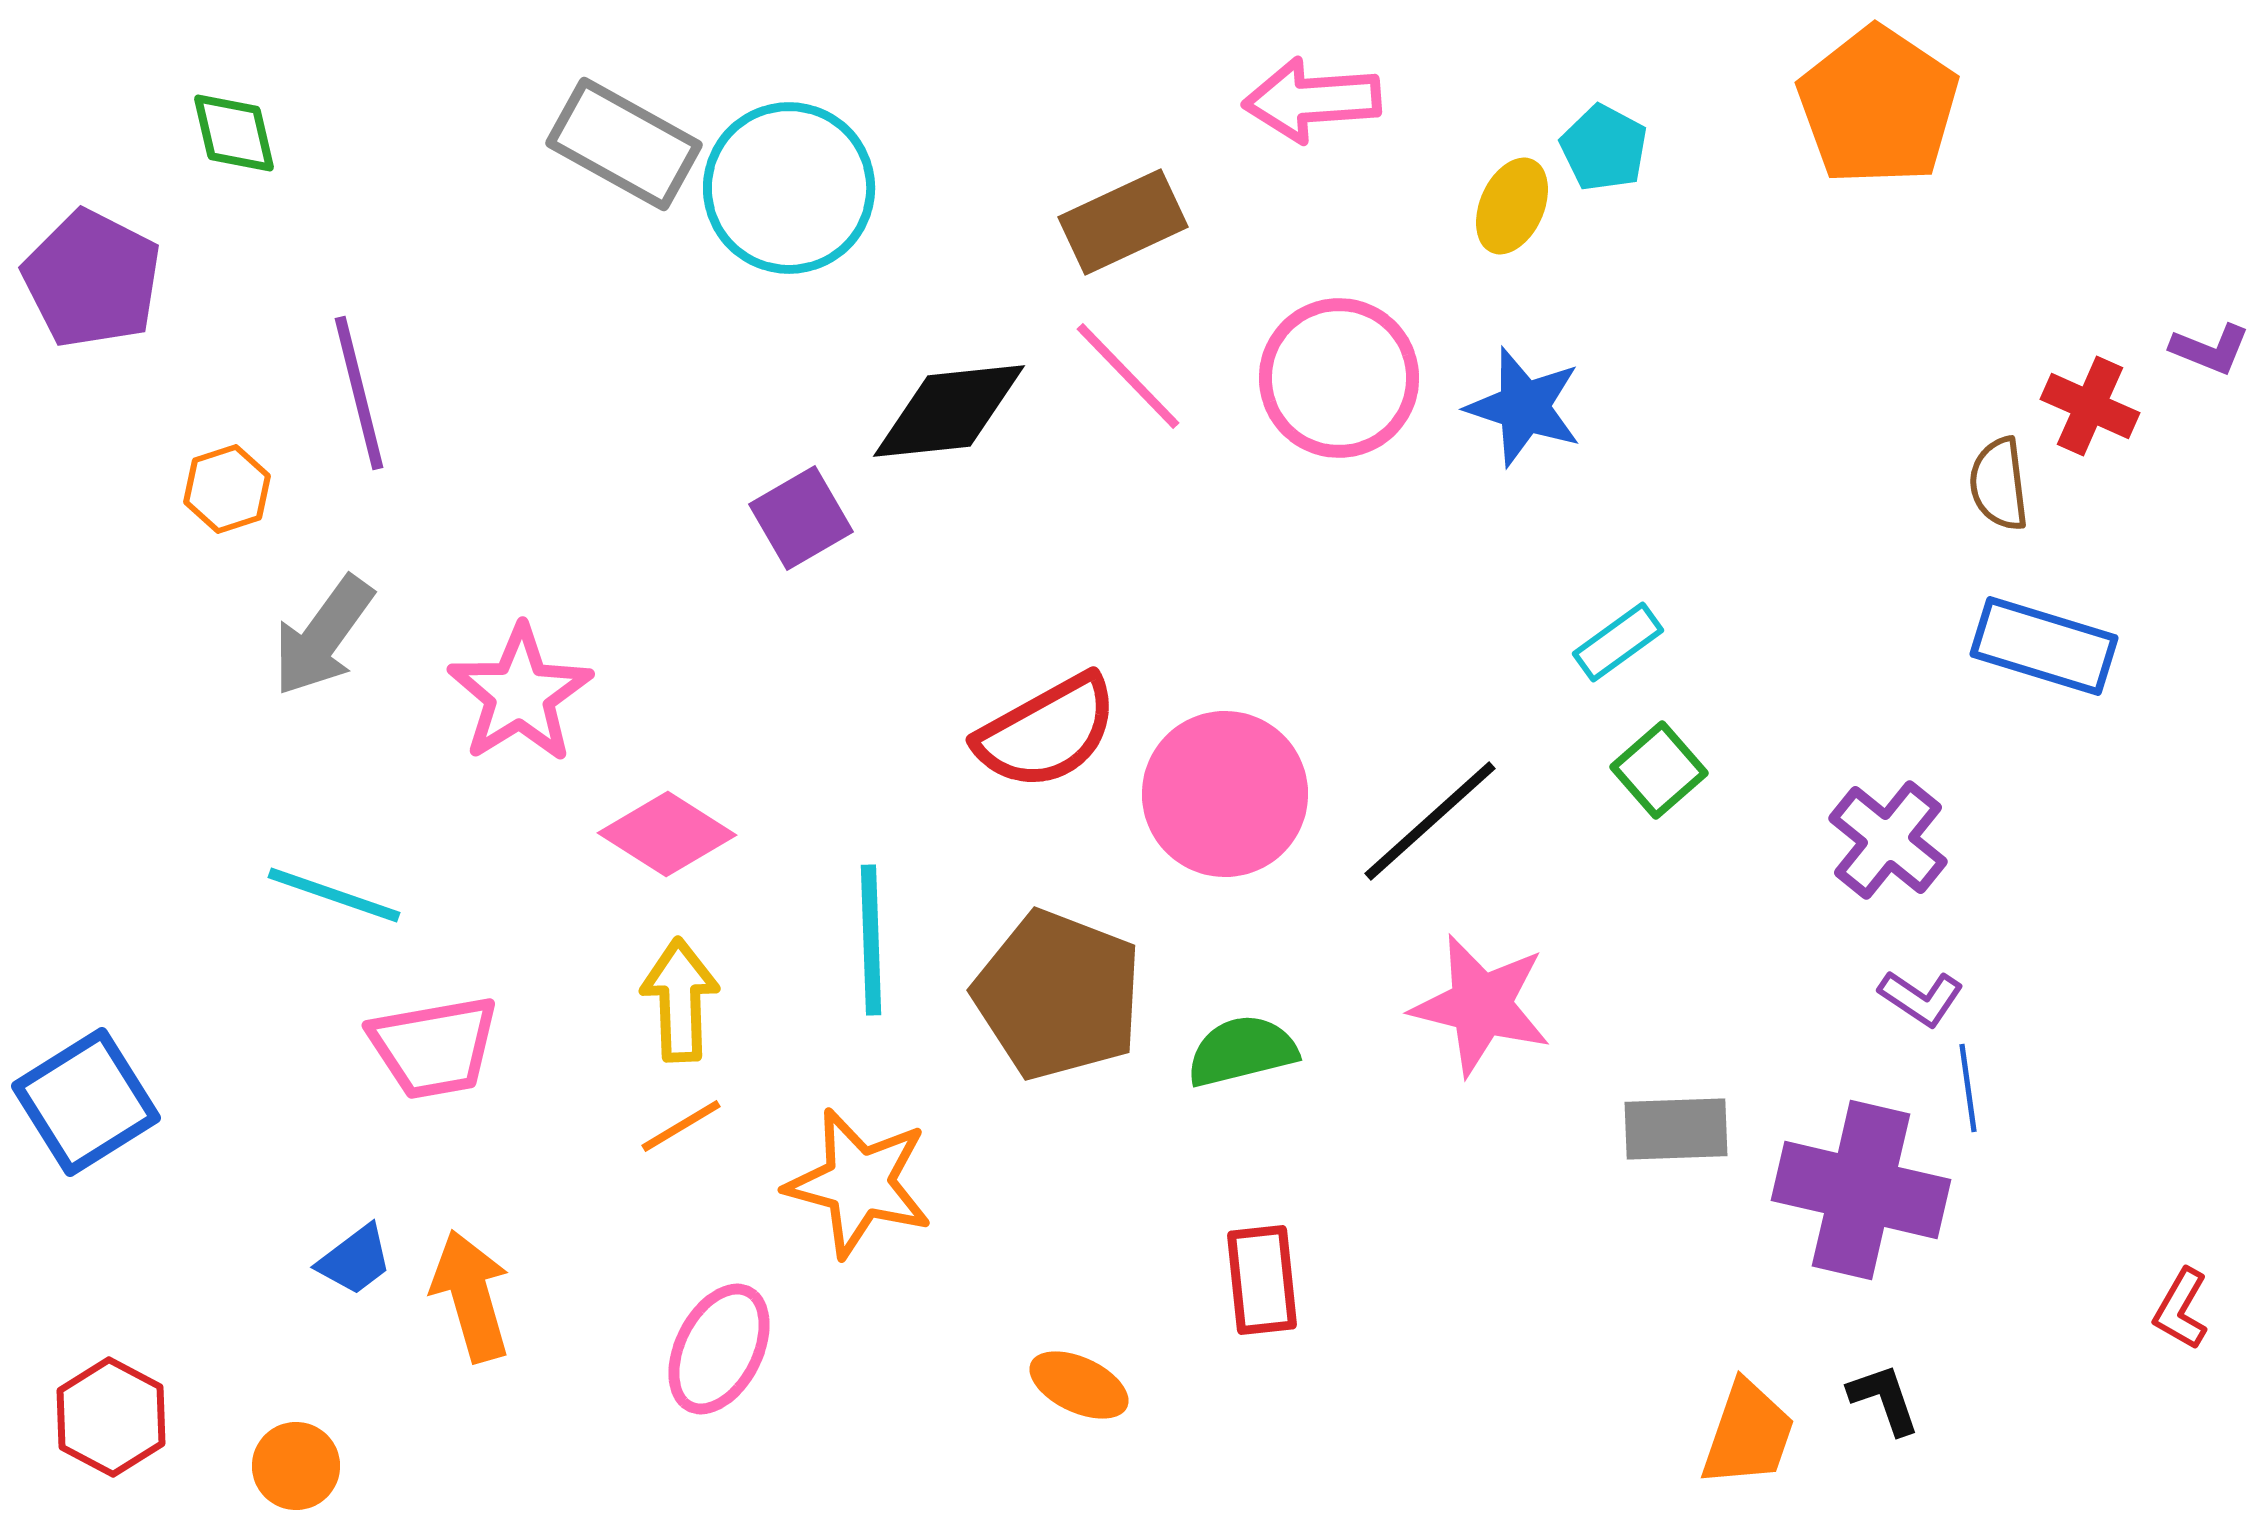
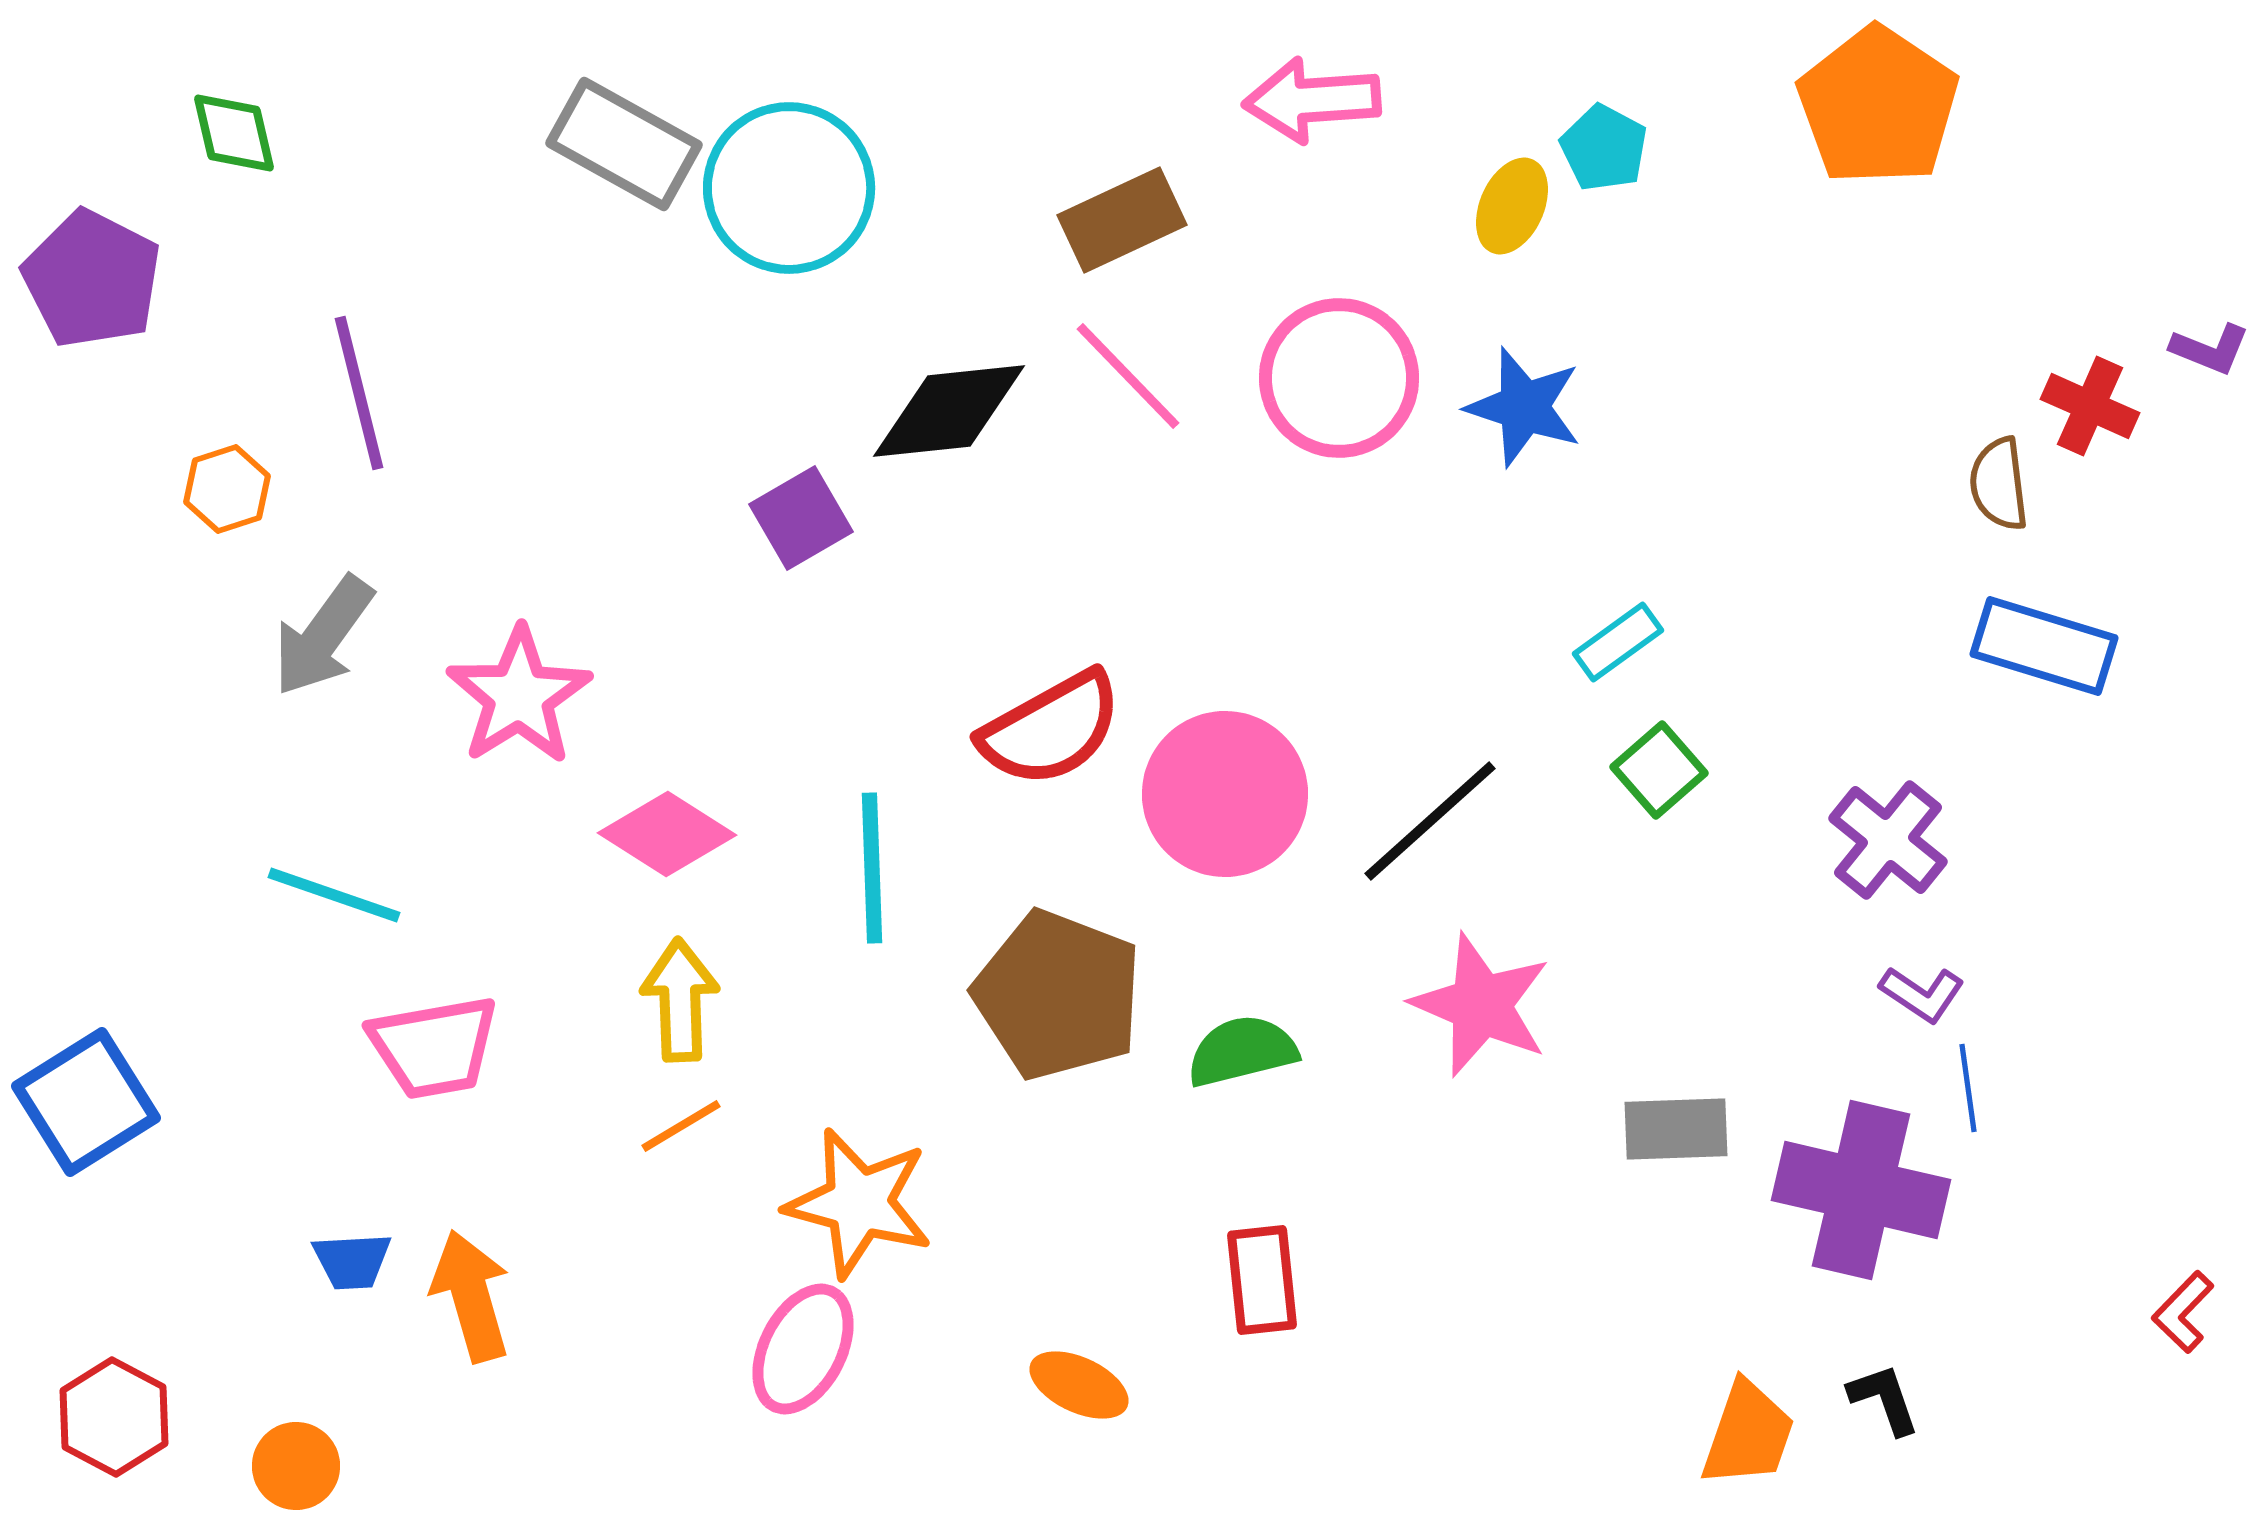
brown rectangle at (1123, 222): moved 1 px left, 2 px up
pink star at (520, 694): moved 1 px left, 2 px down
red semicircle at (1047, 732): moved 4 px right, 3 px up
cyan line at (871, 940): moved 1 px right, 72 px up
purple L-shape at (1921, 998): moved 1 px right, 4 px up
pink star at (1481, 1005): rotated 9 degrees clockwise
orange star at (859, 1183): moved 20 px down
blue trapezoid at (355, 1260): moved 3 px left, 1 px down; rotated 34 degrees clockwise
red L-shape at (2181, 1309): moved 2 px right, 3 px down; rotated 14 degrees clockwise
pink ellipse at (719, 1349): moved 84 px right
red hexagon at (111, 1417): moved 3 px right
